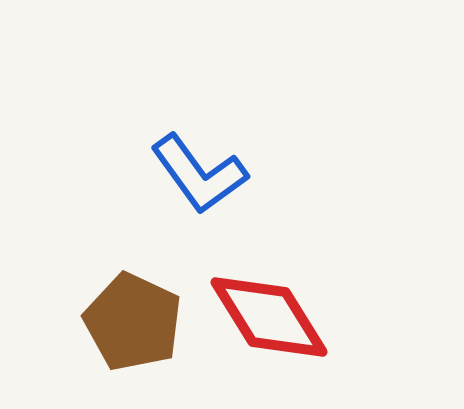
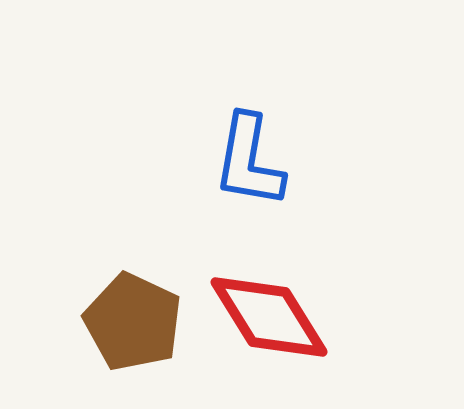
blue L-shape: moved 50 px right, 13 px up; rotated 46 degrees clockwise
